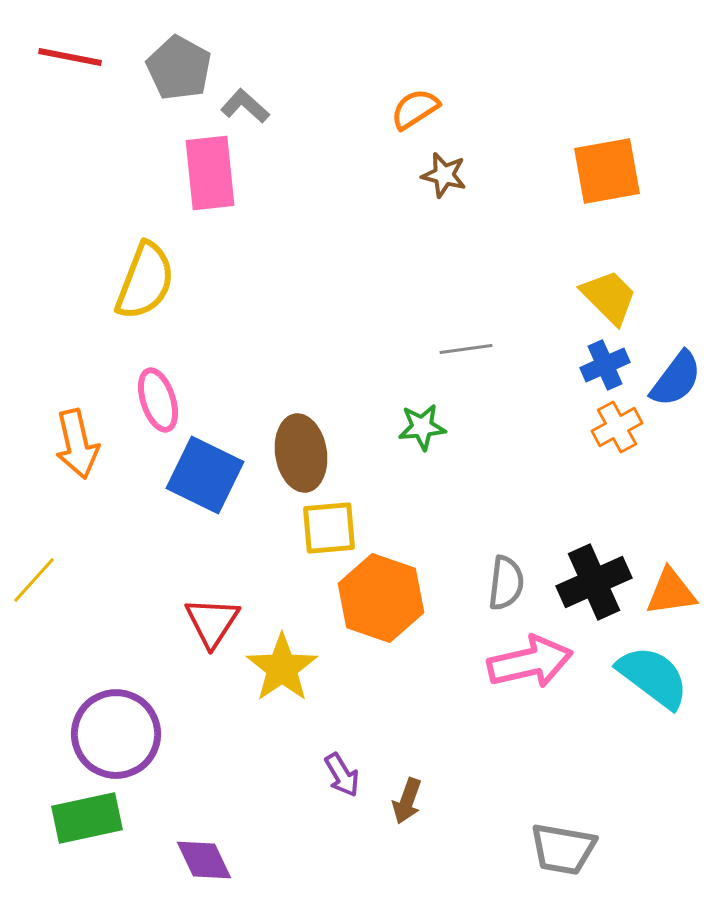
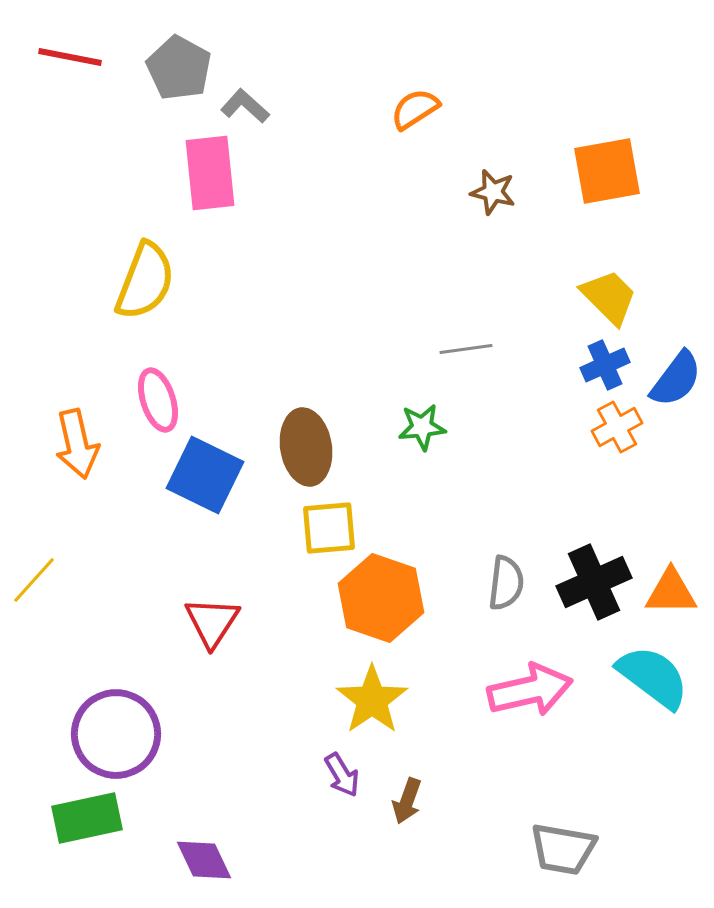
brown star: moved 49 px right, 17 px down
brown ellipse: moved 5 px right, 6 px up
orange triangle: rotated 8 degrees clockwise
pink arrow: moved 28 px down
yellow star: moved 90 px right, 32 px down
